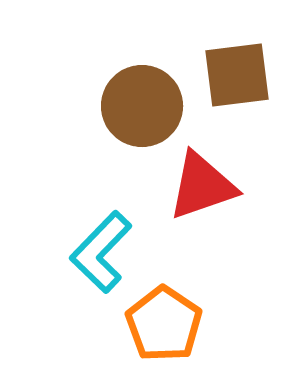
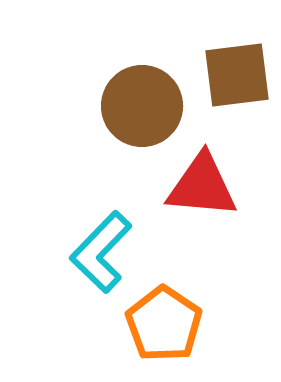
red triangle: rotated 24 degrees clockwise
